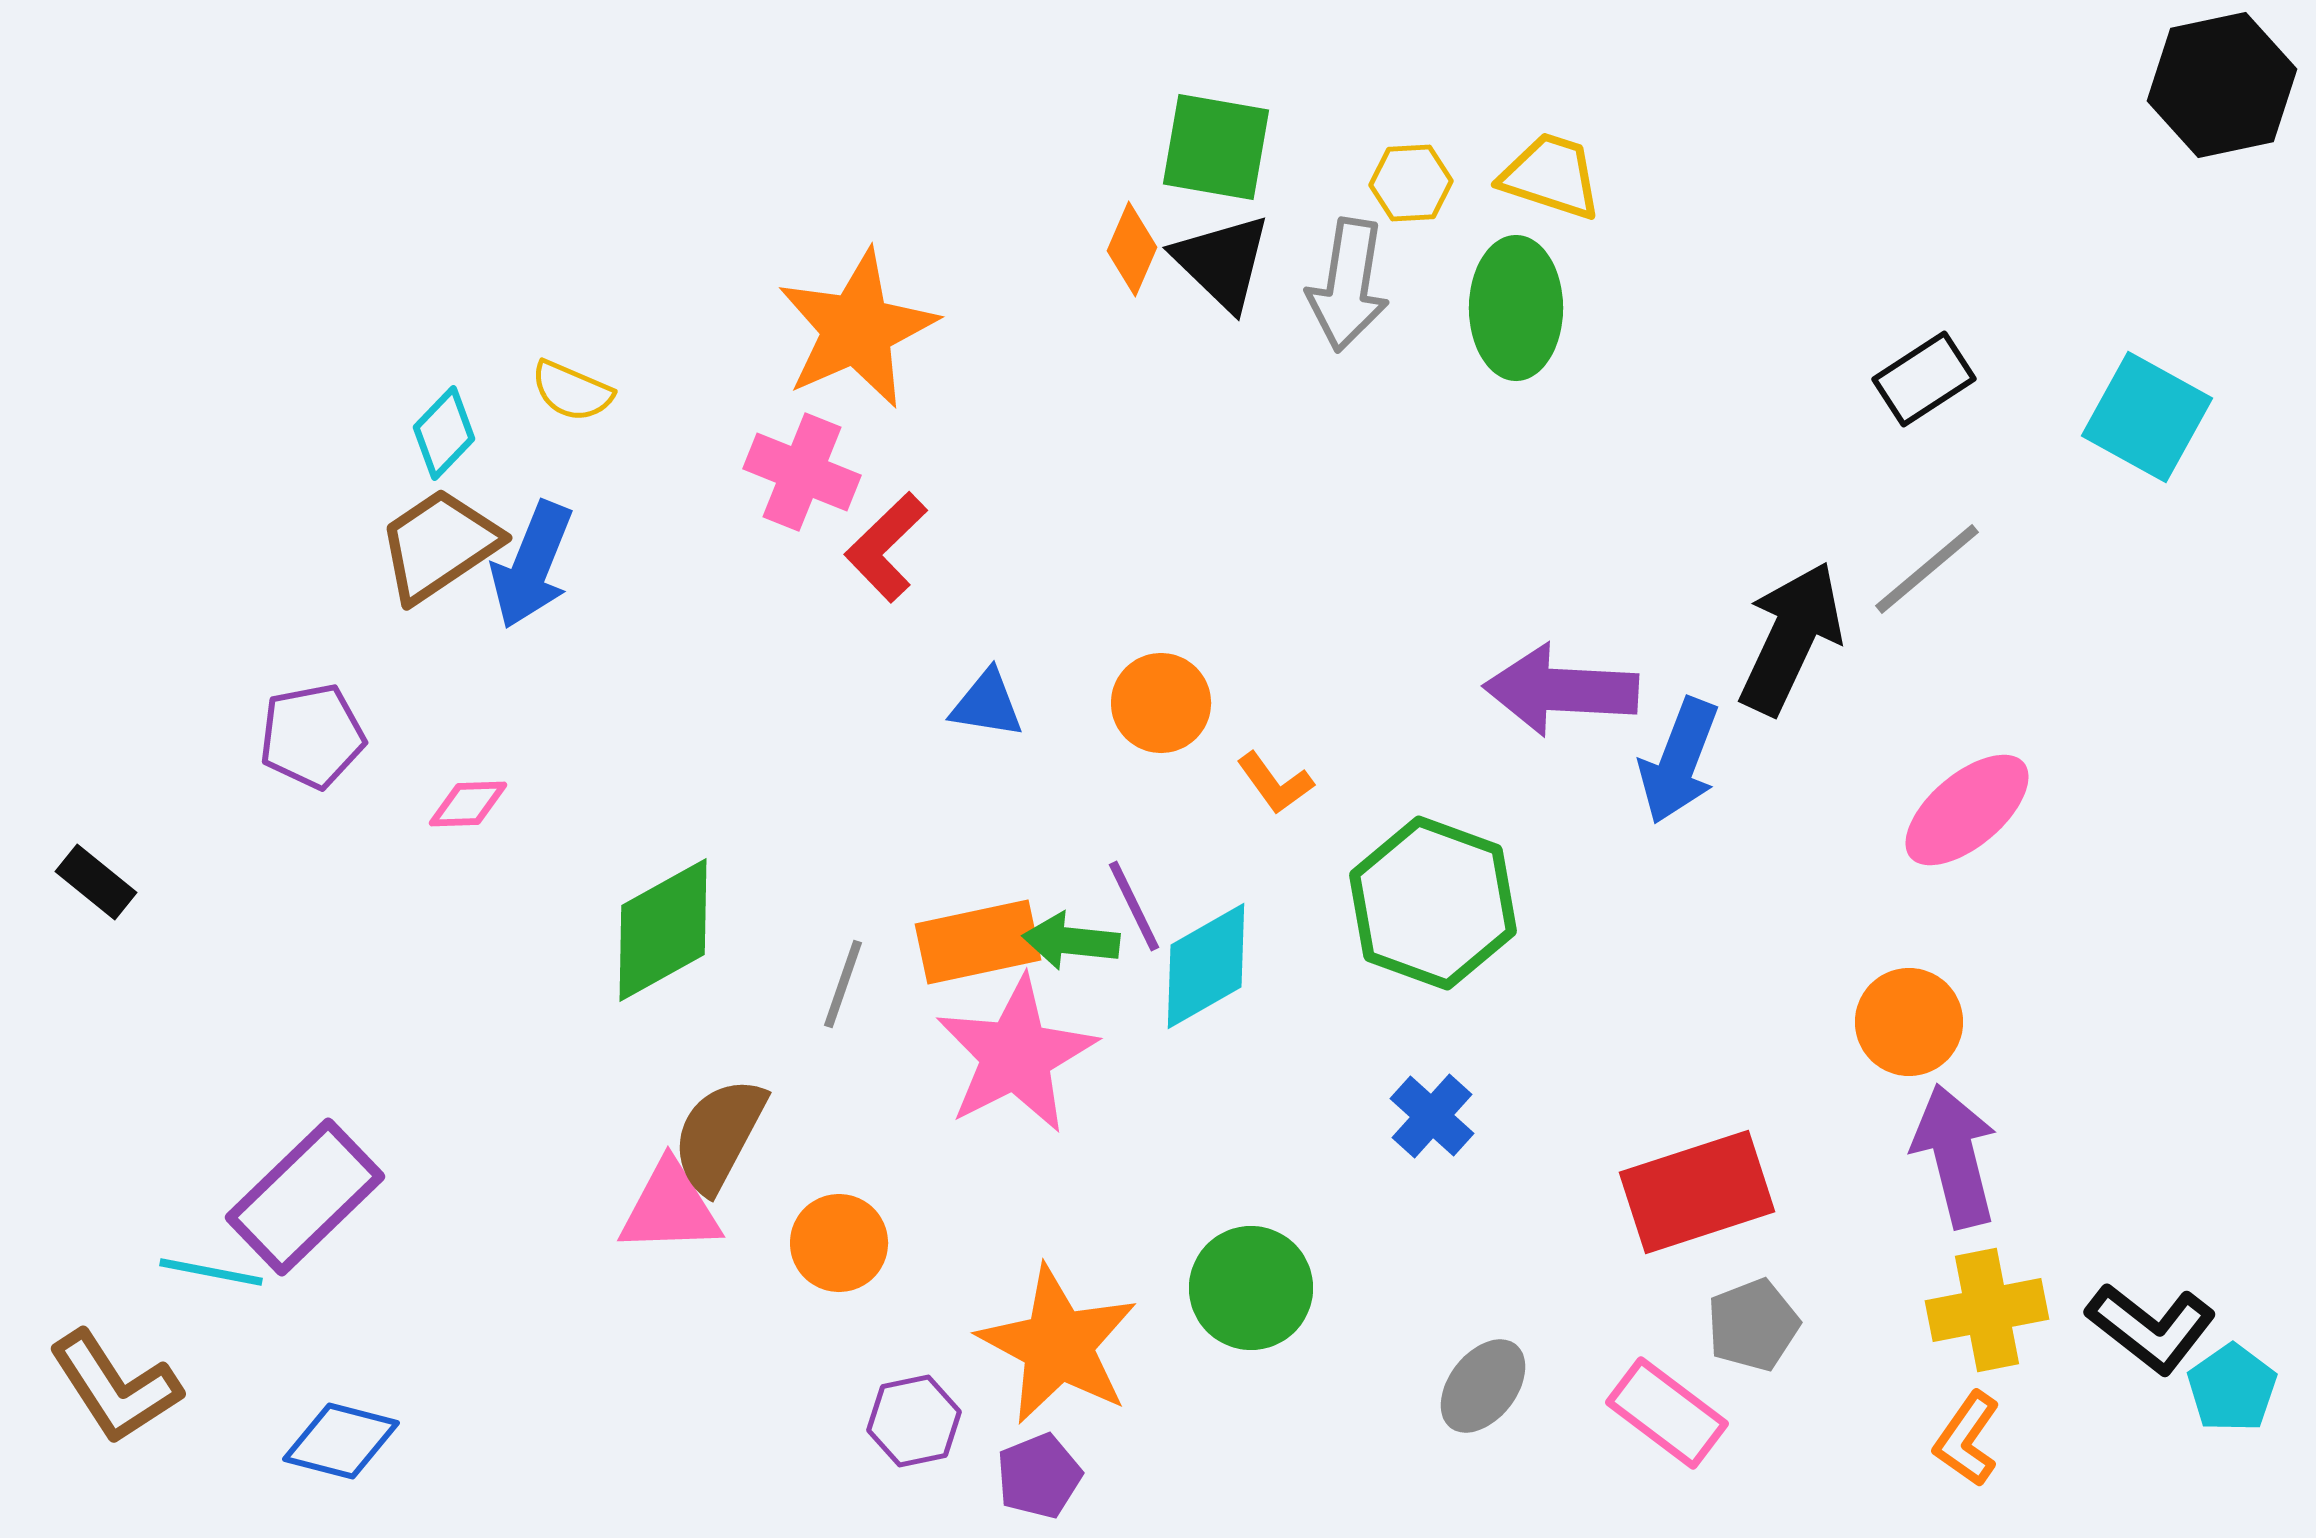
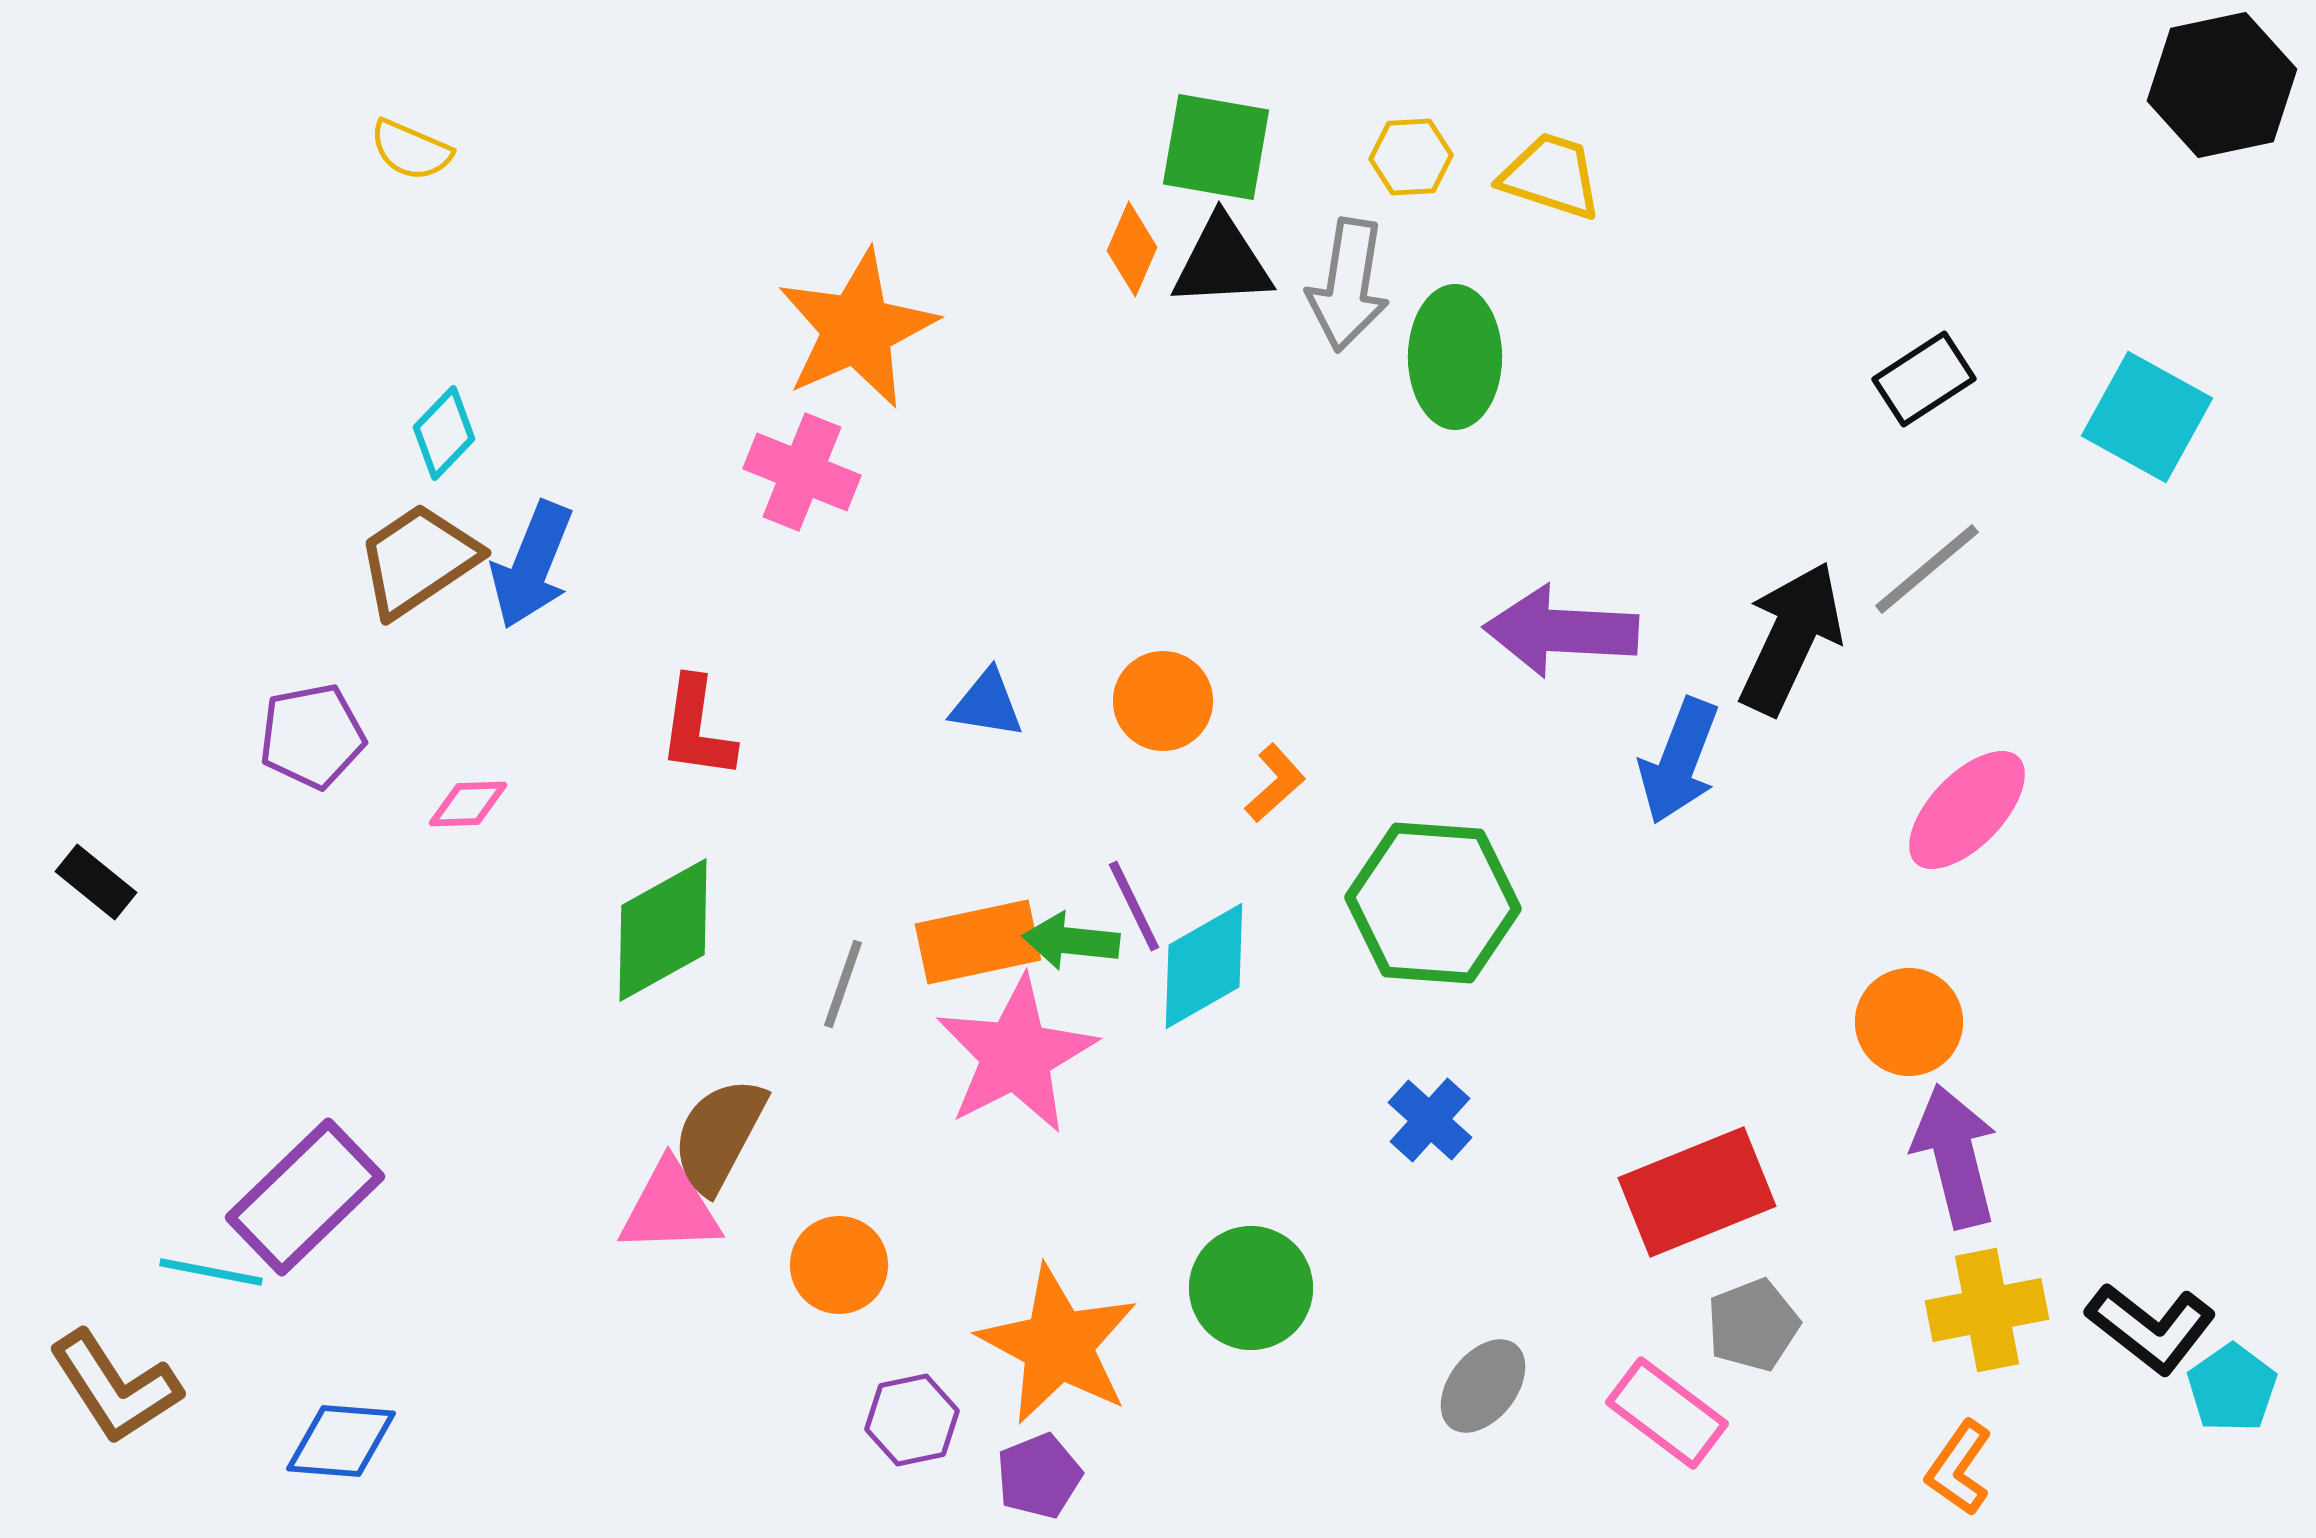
yellow hexagon at (1411, 183): moved 26 px up
black triangle at (1222, 262): rotated 47 degrees counterclockwise
green ellipse at (1516, 308): moved 61 px left, 49 px down
yellow semicircle at (572, 391): moved 161 px left, 241 px up
brown trapezoid at (439, 545): moved 21 px left, 15 px down
red L-shape at (886, 547): moved 189 px left, 181 px down; rotated 38 degrees counterclockwise
purple arrow at (1561, 690): moved 59 px up
orange circle at (1161, 703): moved 2 px right, 2 px up
orange L-shape at (1275, 783): rotated 96 degrees counterclockwise
pink ellipse at (1967, 810): rotated 6 degrees counterclockwise
green hexagon at (1433, 903): rotated 16 degrees counterclockwise
cyan diamond at (1206, 966): moved 2 px left
blue cross at (1432, 1116): moved 2 px left, 4 px down
red rectangle at (1697, 1192): rotated 4 degrees counterclockwise
orange circle at (839, 1243): moved 22 px down
purple hexagon at (914, 1421): moved 2 px left, 1 px up
orange L-shape at (1967, 1439): moved 8 px left, 29 px down
blue diamond at (341, 1441): rotated 10 degrees counterclockwise
